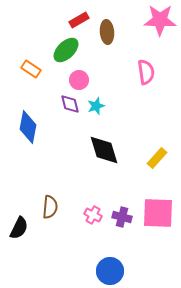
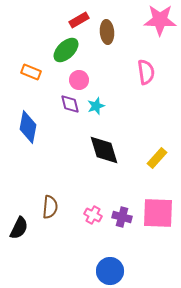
orange rectangle: moved 3 px down; rotated 12 degrees counterclockwise
